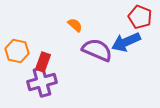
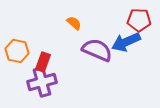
red pentagon: moved 1 px left, 3 px down; rotated 20 degrees counterclockwise
orange semicircle: moved 1 px left, 2 px up
